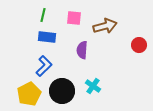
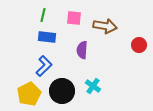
brown arrow: rotated 25 degrees clockwise
